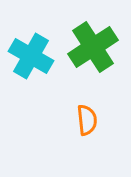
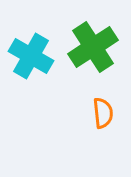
orange semicircle: moved 16 px right, 7 px up
